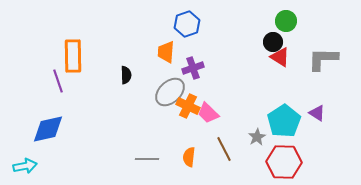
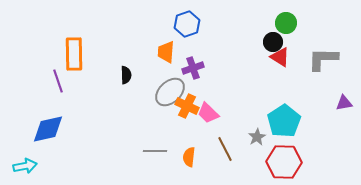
green circle: moved 2 px down
orange rectangle: moved 1 px right, 2 px up
orange cross: moved 1 px left
purple triangle: moved 27 px right, 10 px up; rotated 42 degrees counterclockwise
brown line: moved 1 px right
gray line: moved 8 px right, 8 px up
